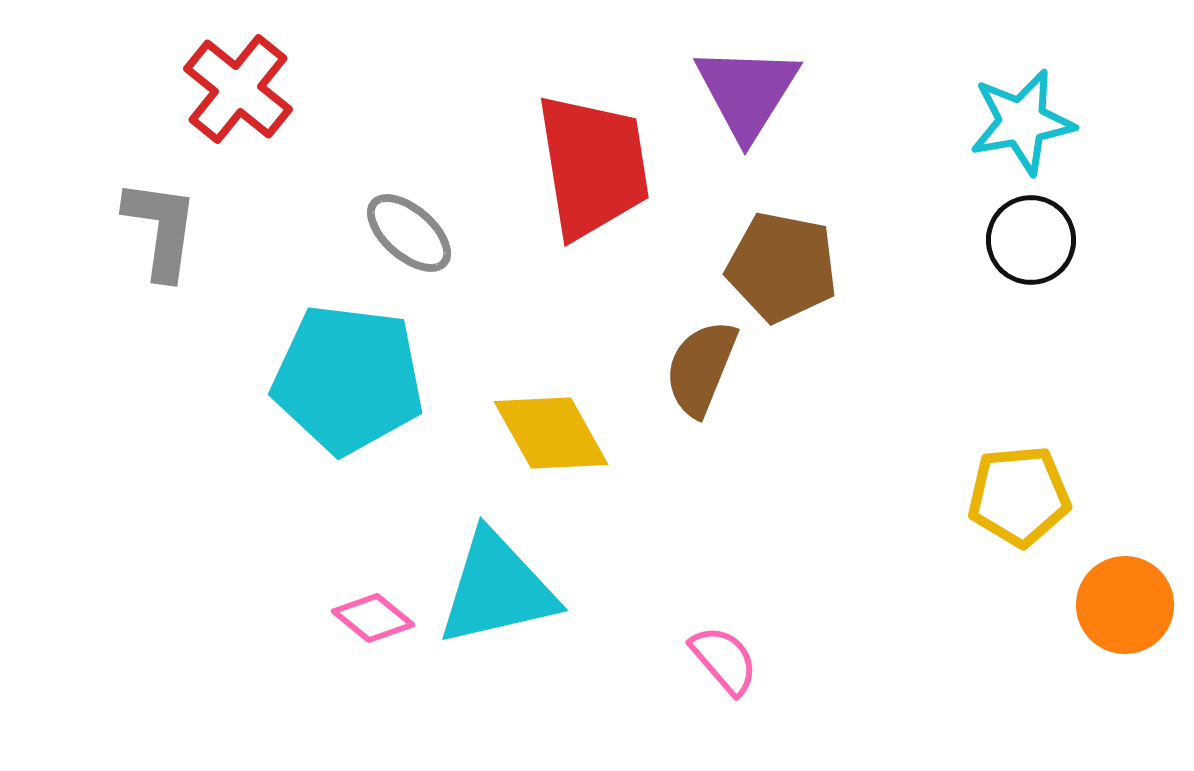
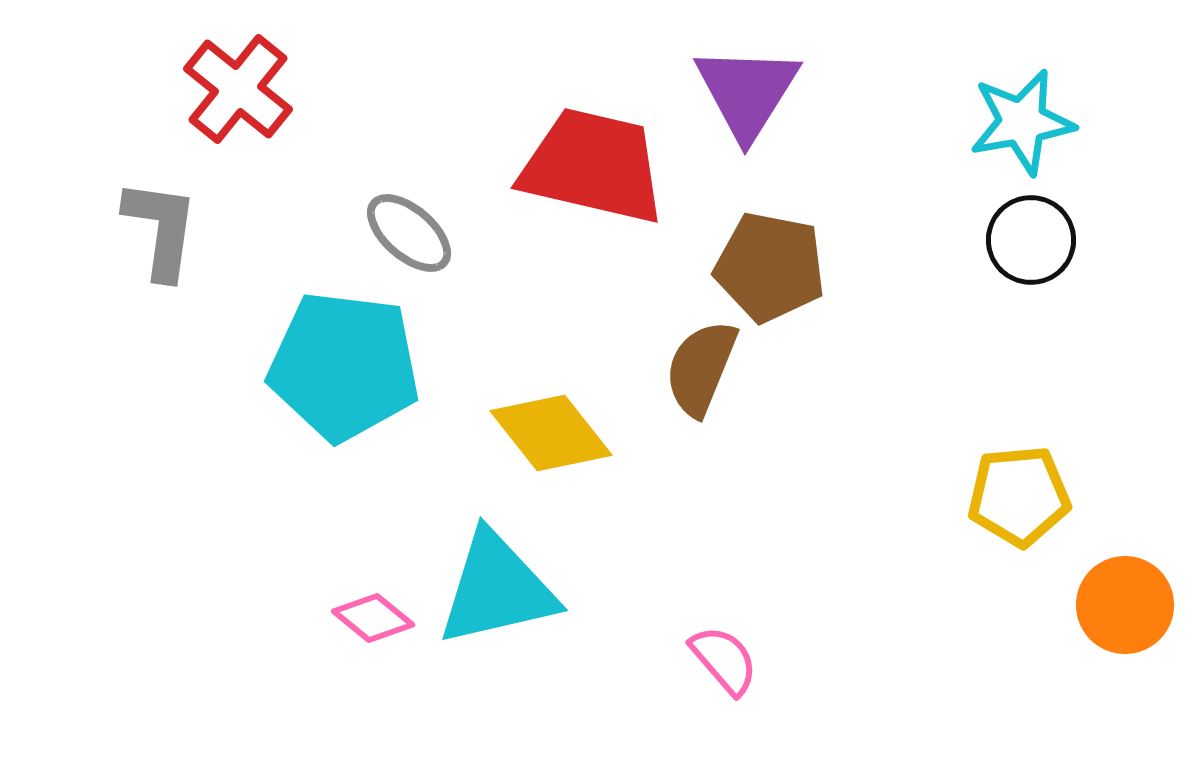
red trapezoid: rotated 68 degrees counterclockwise
brown pentagon: moved 12 px left
cyan pentagon: moved 4 px left, 13 px up
yellow diamond: rotated 9 degrees counterclockwise
